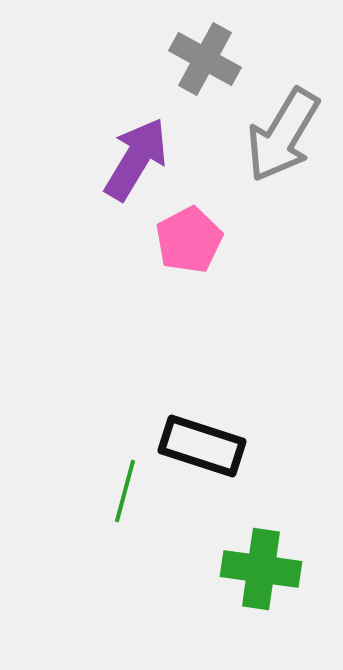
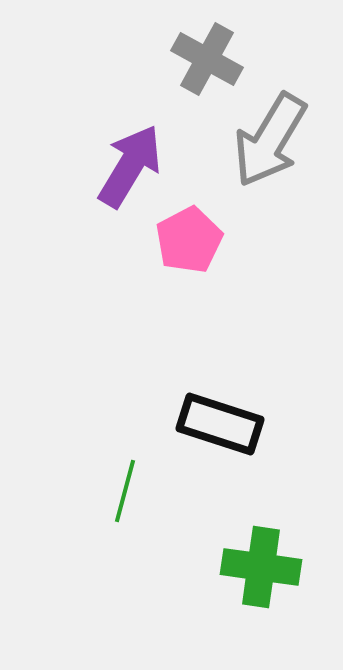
gray cross: moved 2 px right
gray arrow: moved 13 px left, 5 px down
purple arrow: moved 6 px left, 7 px down
black rectangle: moved 18 px right, 22 px up
green cross: moved 2 px up
